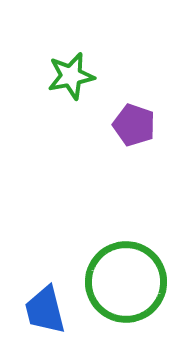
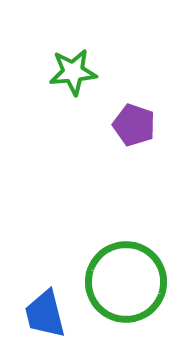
green star: moved 2 px right, 4 px up; rotated 6 degrees clockwise
blue trapezoid: moved 4 px down
